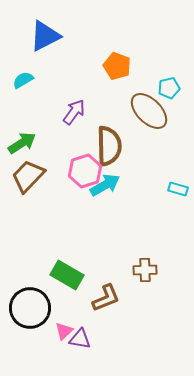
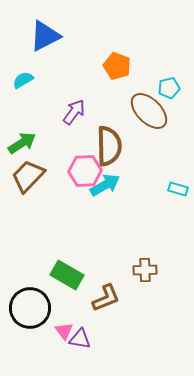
pink hexagon: rotated 16 degrees clockwise
pink triangle: rotated 24 degrees counterclockwise
